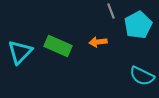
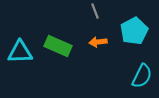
gray line: moved 16 px left
cyan pentagon: moved 4 px left, 6 px down
cyan triangle: rotated 44 degrees clockwise
cyan semicircle: rotated 90 degrees counterclockwise
